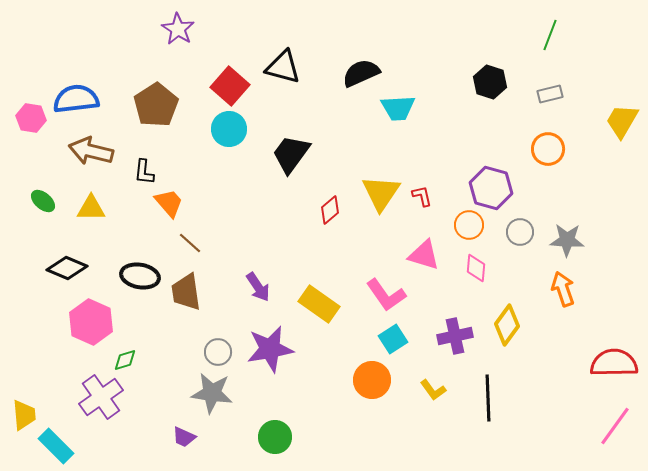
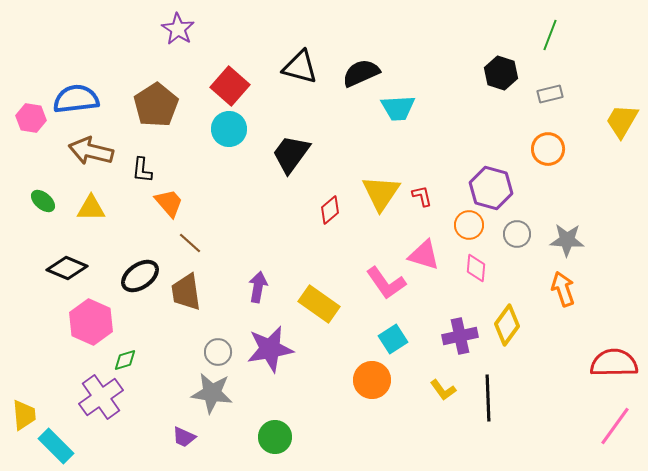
black triangle at (283, 67): moved 17 px right
black hexagon at (490, 82): moved 11 px right, 9 px up
black L-shape at (144, 172): moved 2 px left, 2 px up
gray circle at (520, 232): moved 3 px left, 2 px down
black ellipse at (140, 276): rotated 45 degrees counterclockwise
purple arrow at (258, 287): rotated 136 degrees counterclockwise
pink L-shape at (386, 295): moved 12 px up
purple cross at (455, 336): moved 5 px right
yellow L-shape at (433, 390): moved 10 px right
